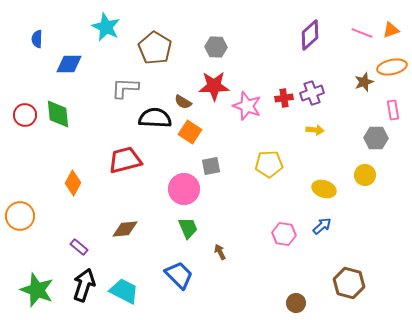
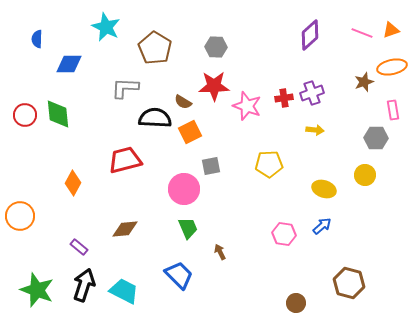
orange square at (190, 132): rotated 30 degrees clockwise
